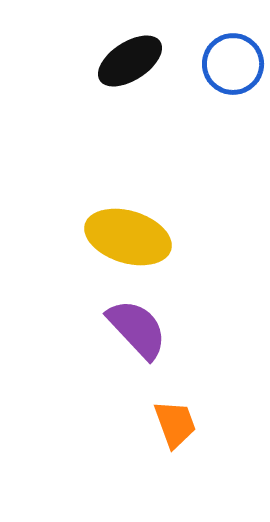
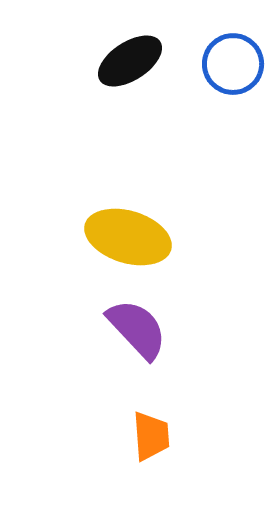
orange trapezoid: moved 24 px left, 12 px down; rotated 16 degrees clockwise
